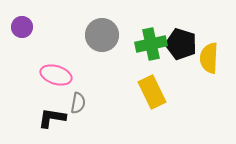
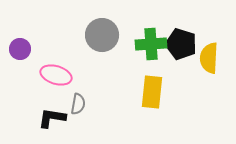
purple circle: moved 2 px left, 22 px down
green cross: rotated 8 degrees clockwise
yellow rectangle: rotated 32 degrees clockwise
gray semicircle: moved 1 px down
